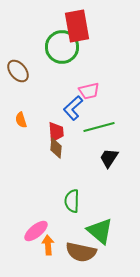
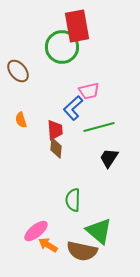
red trapezoid: moved 1 px left, 2 px up
green semicircle: moved 1 px right, 1 px up
green triangle: moved 1 px left
orange arrow: rotated 54 degrees counterclockwise
brown semicircle: moved 1 px right, 1 px up
